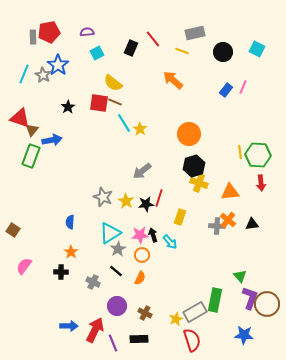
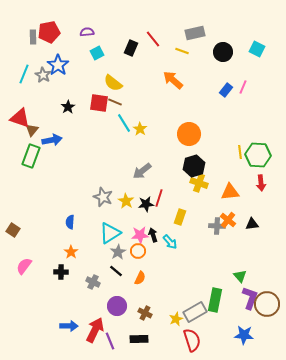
gray star at (118, 249): moved 3 px down
orange circle at (142, 255): moved 4 px left, 4 px up
purple line at (113, 343): moved 3 px left, 2 px up
